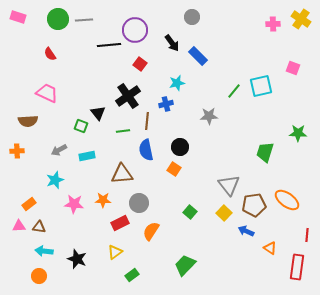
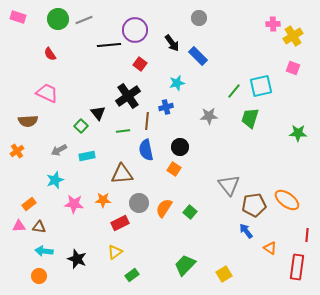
gray circle at (192, 17): moved 7 px right, 1 px down
yellow cross at (301, 19): moved 8 px left, 17 px down; rotated 24 degrees clockwise
gray line at (84, 20): rotated 18 degrees counterclockwise
blue cross at (166, 104): moved 3 px down
green square at (81, 126): rotated 24 degrees clockwise
orange cross at (17, 151): rotated 32 degrees counterclockwise
green trapezoid at (265, 152): moved 15 px left, 34 px up
yellow square at (224, 213): moved 61 px down; rotated 14 degrees clockwise
orange semicircle at (151, 231): moved 13 px right, 23 px up
blue arrow at (246, 231): rotated 28 degrees clockwise
